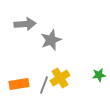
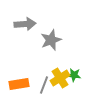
green star: moved 25 px left; rotated 16 degrees clockwise
